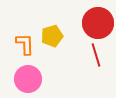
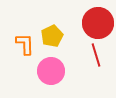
yellow pentagon: rotated 10 degrees counterclockwise
pink circle: moved 23 px right, 8 px up
